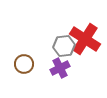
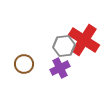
red cross: moved 1 px left, 1 px down
